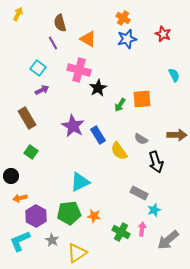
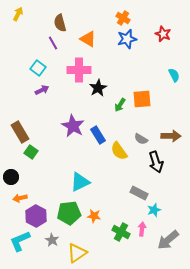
pink cross: rotated 15 degrees counterclockwise
brown rectangle: moved 7 px left, 14 px down
brown arrow: moved 6 px left, 1 px down
black circle: moved 1 px down
